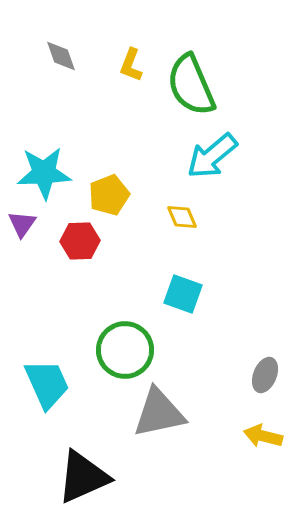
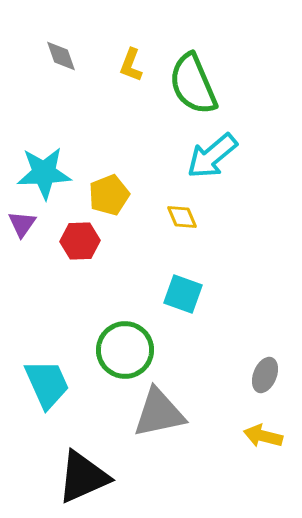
green semicircle: moved 2 px right, 1 px up
